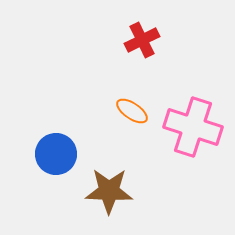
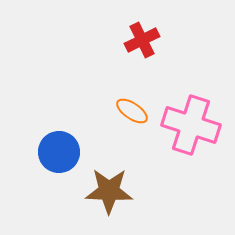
pink cross: moved 2 px left, 2 px up
blue circle: moved 3 px right, 2 px up
